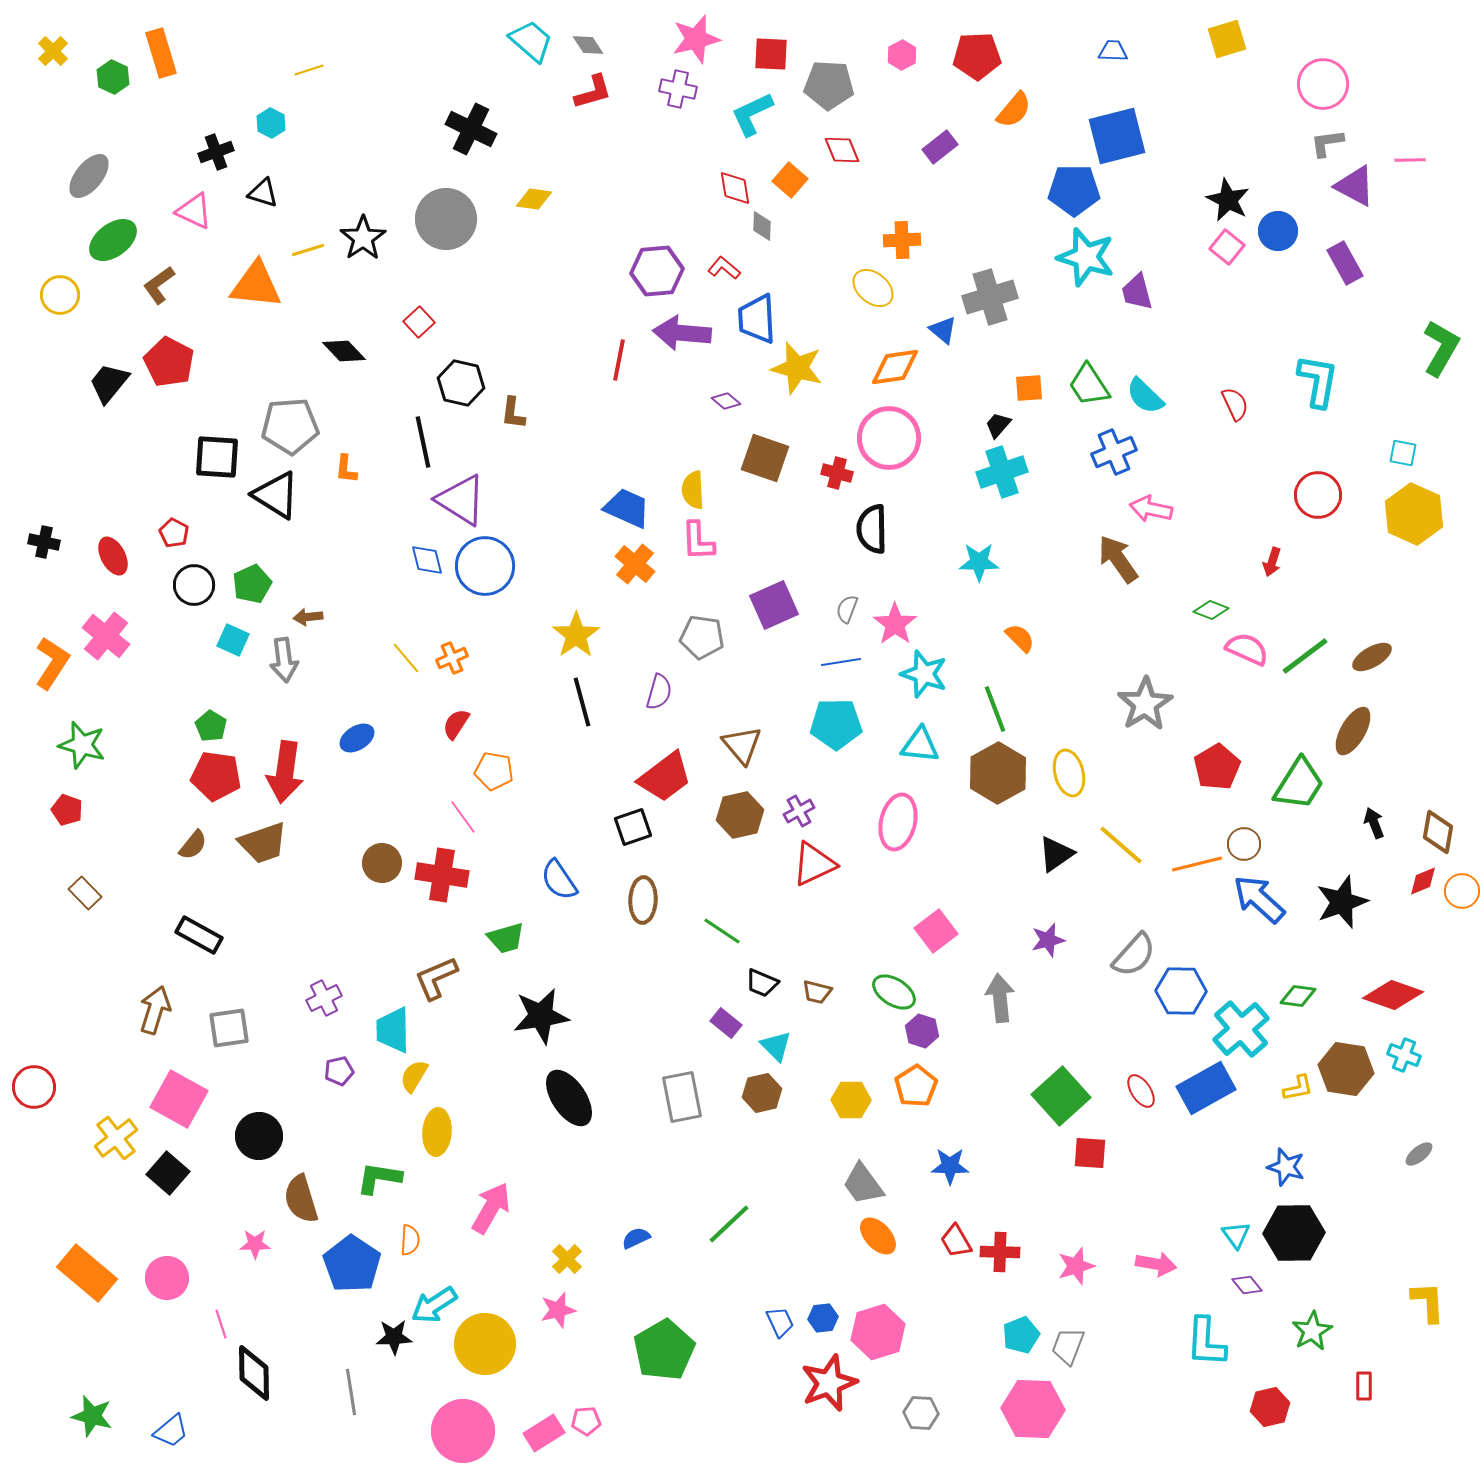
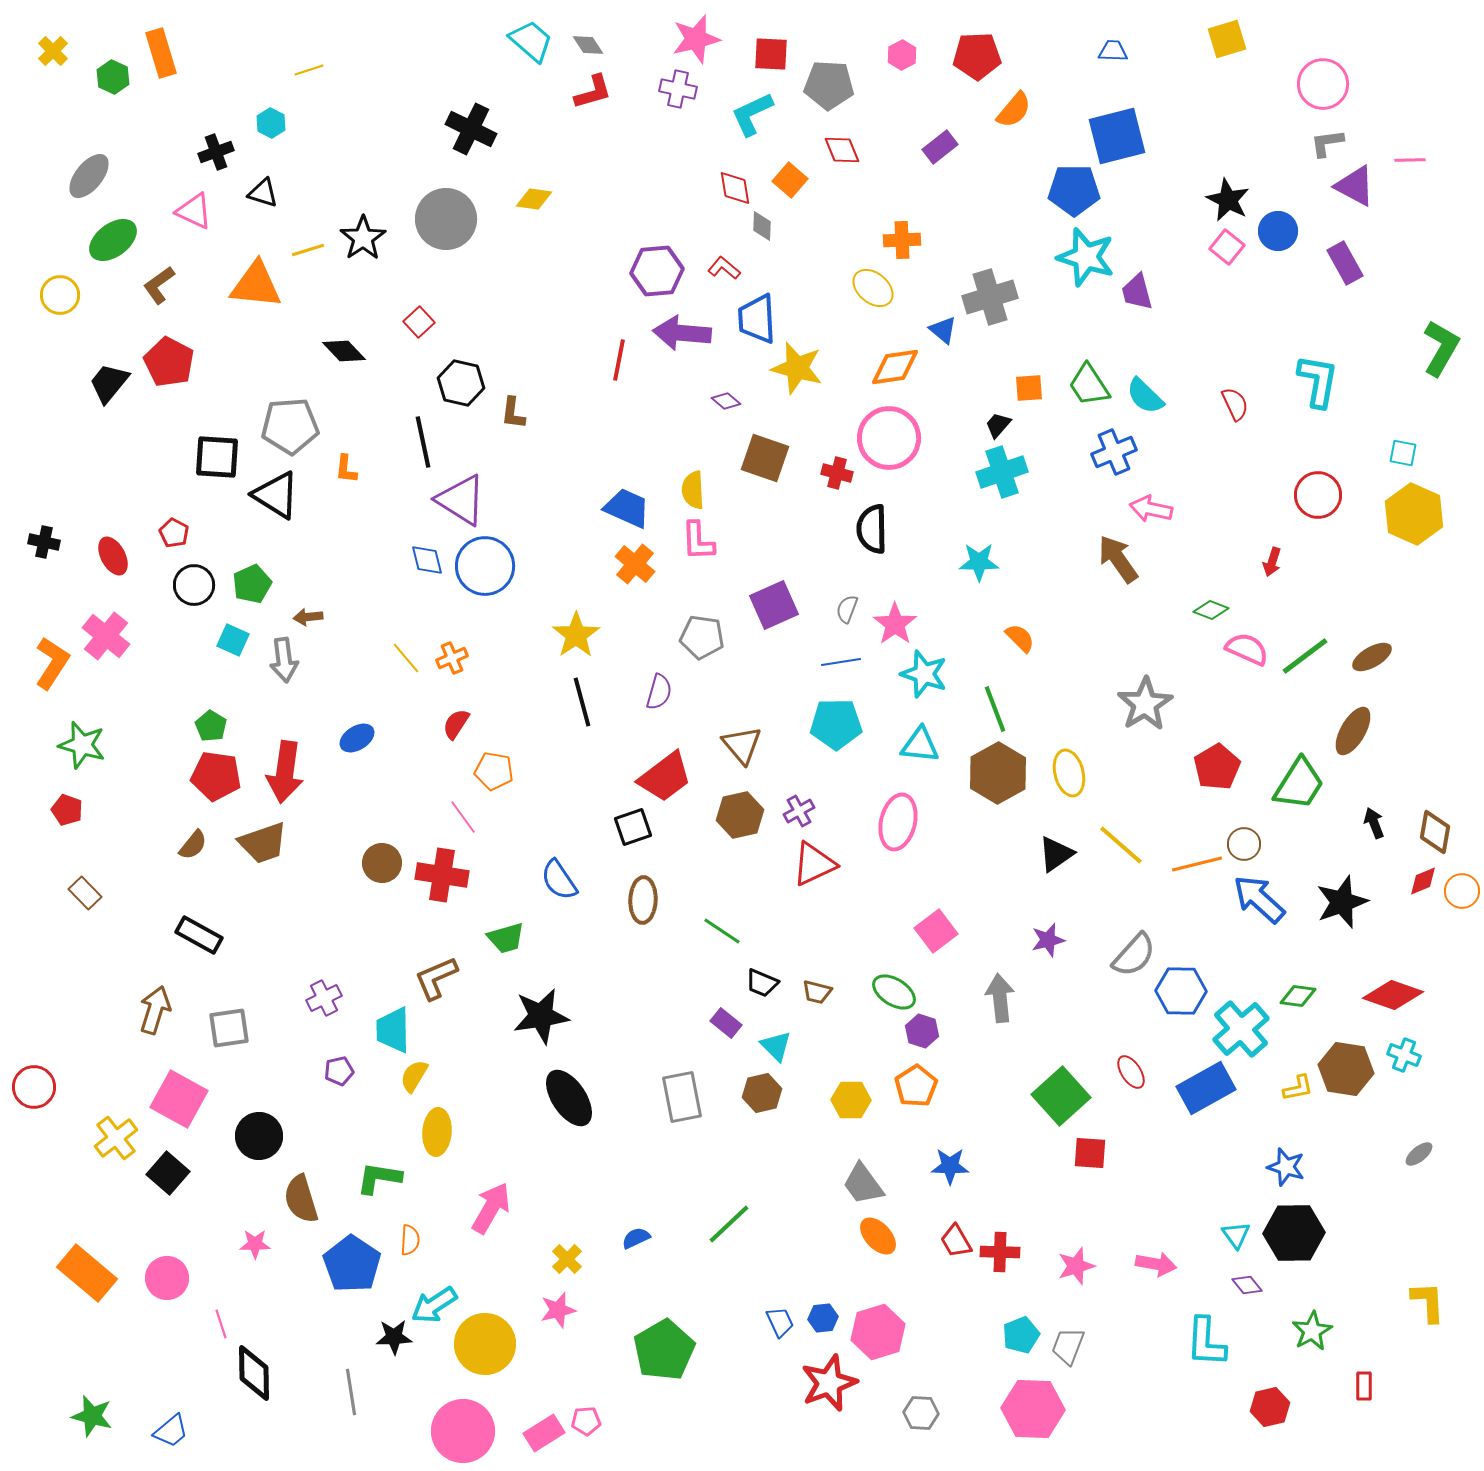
brown diamond at (1438, 832): moved 3 px left
red ellipse at (1141, 1091): moved 10 px left, 19 px up
